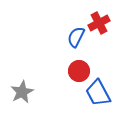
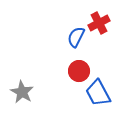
gray star: rotated 15 degrees counterclockwise
